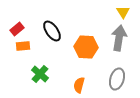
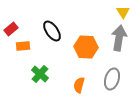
red rectangle: moved 6 px left
gray ellipse: moved 5 px left
